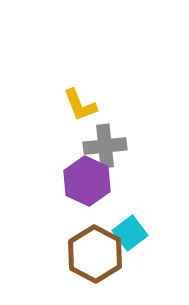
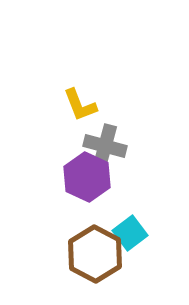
gray cross: rotated 21 degrees clockwise
purple hexagon: moved 4 px up
